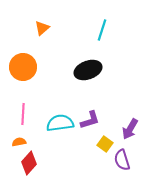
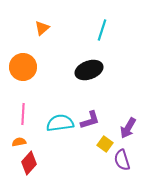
black ellipse: moved 1 px right
purple arrow: moved 2 px left, 1 px up
